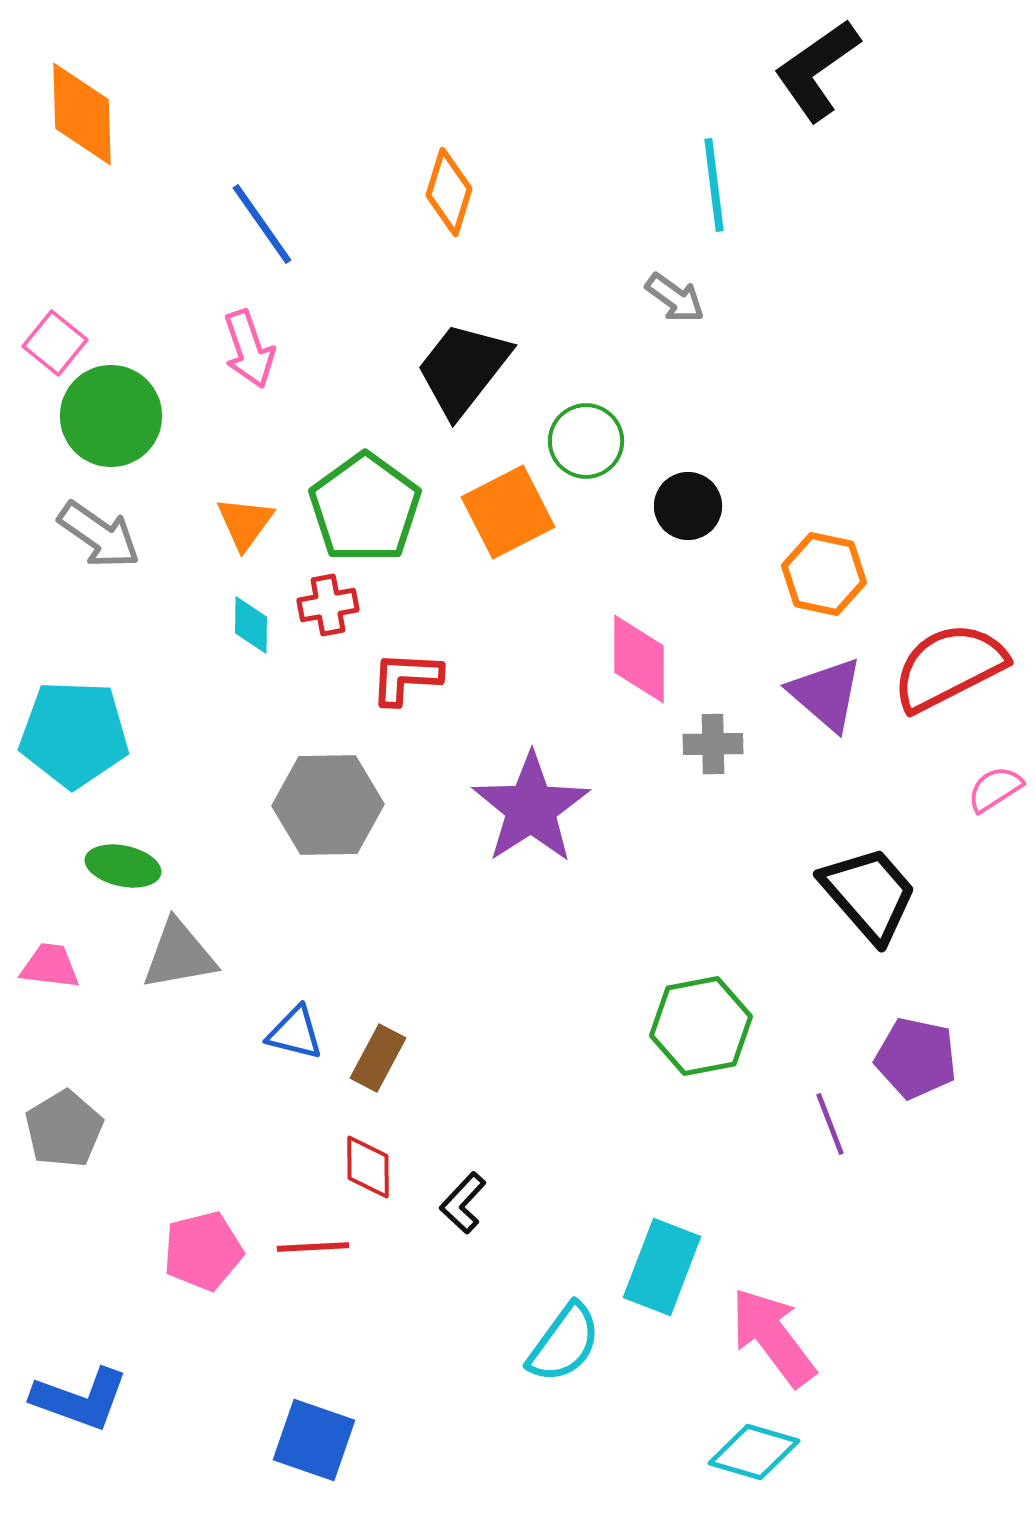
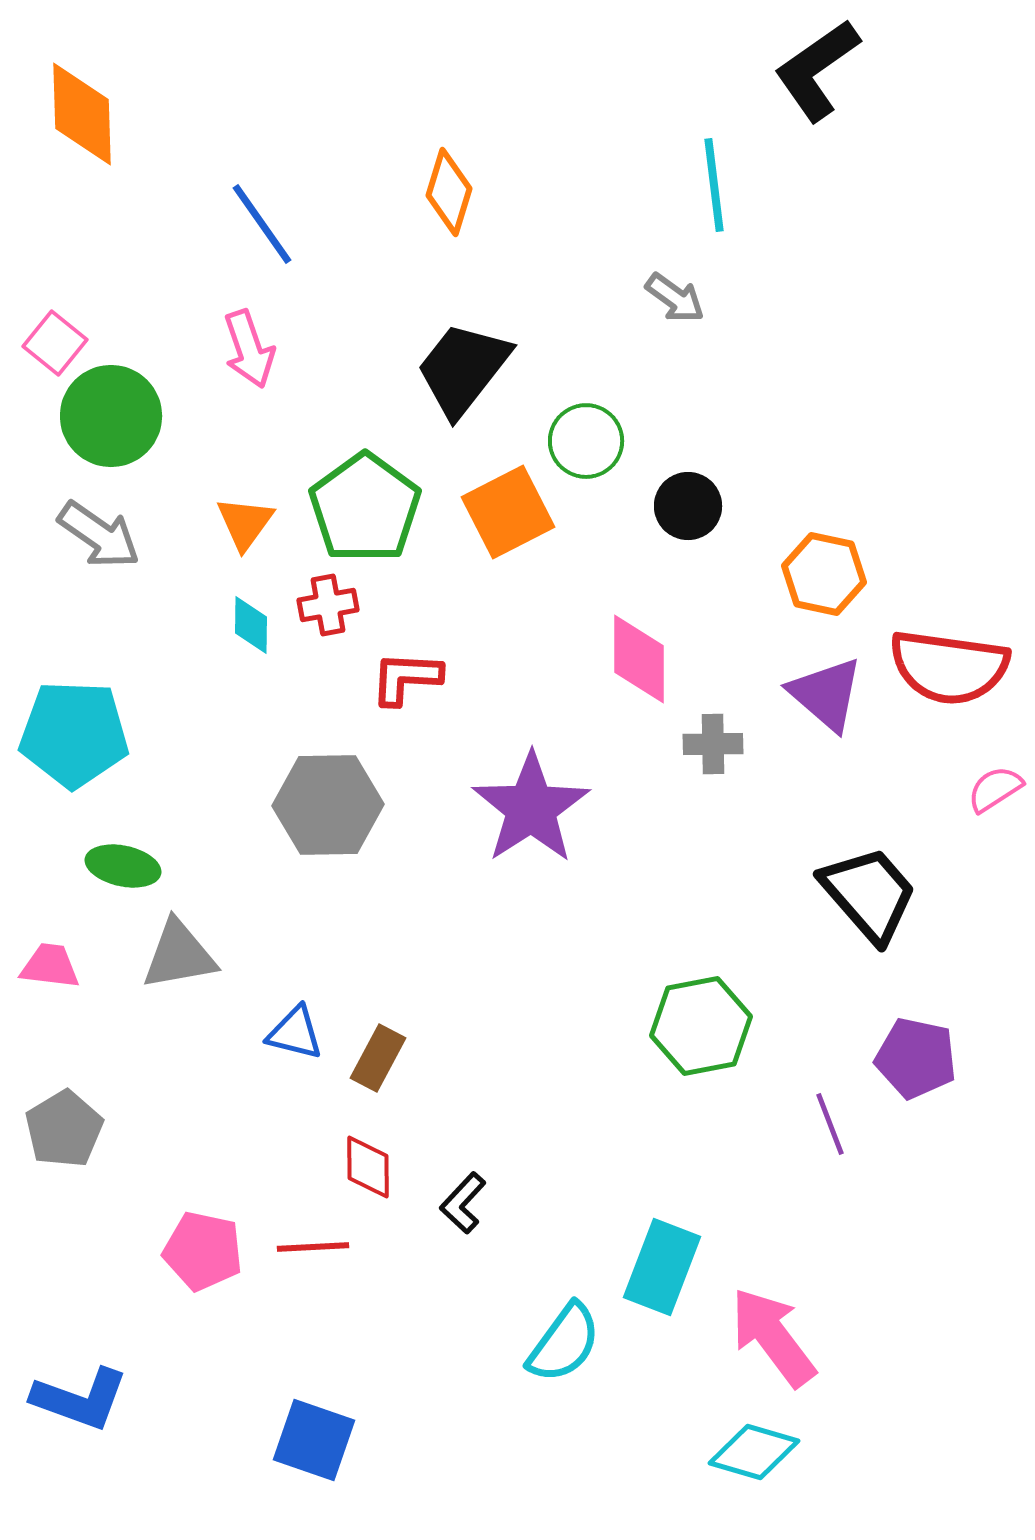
red semicircle at (949, 667): rotated 145 degrees counterclockwise
pink pentagon at (203, 1251): rotated 26 degrees clockwise
